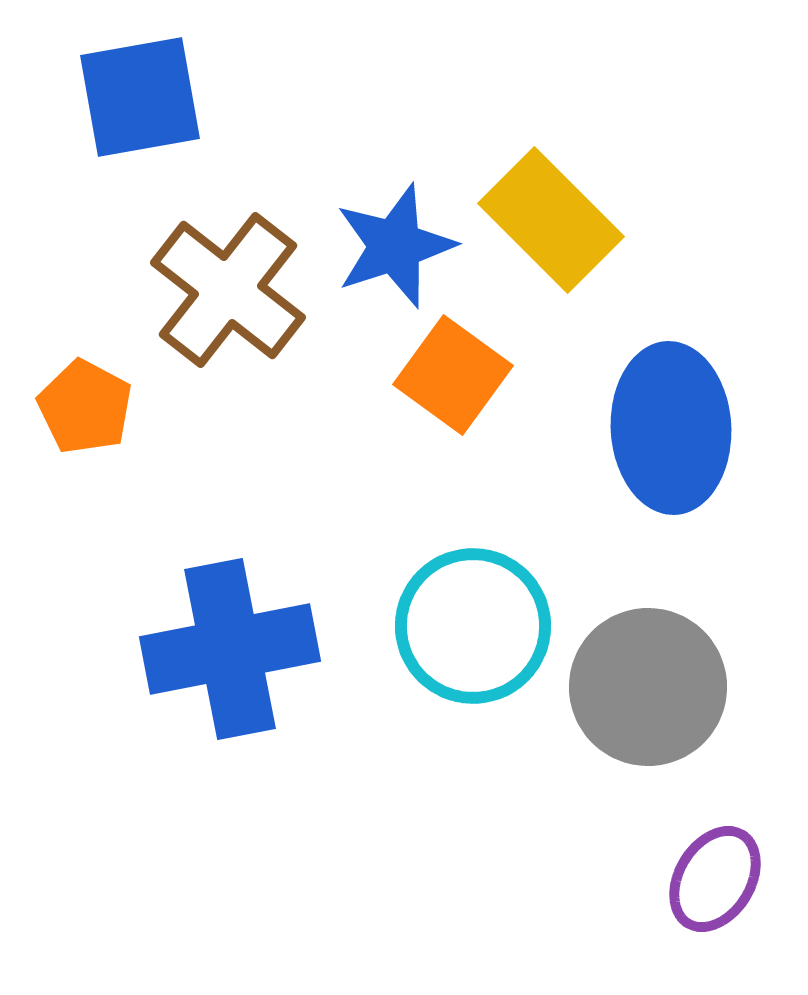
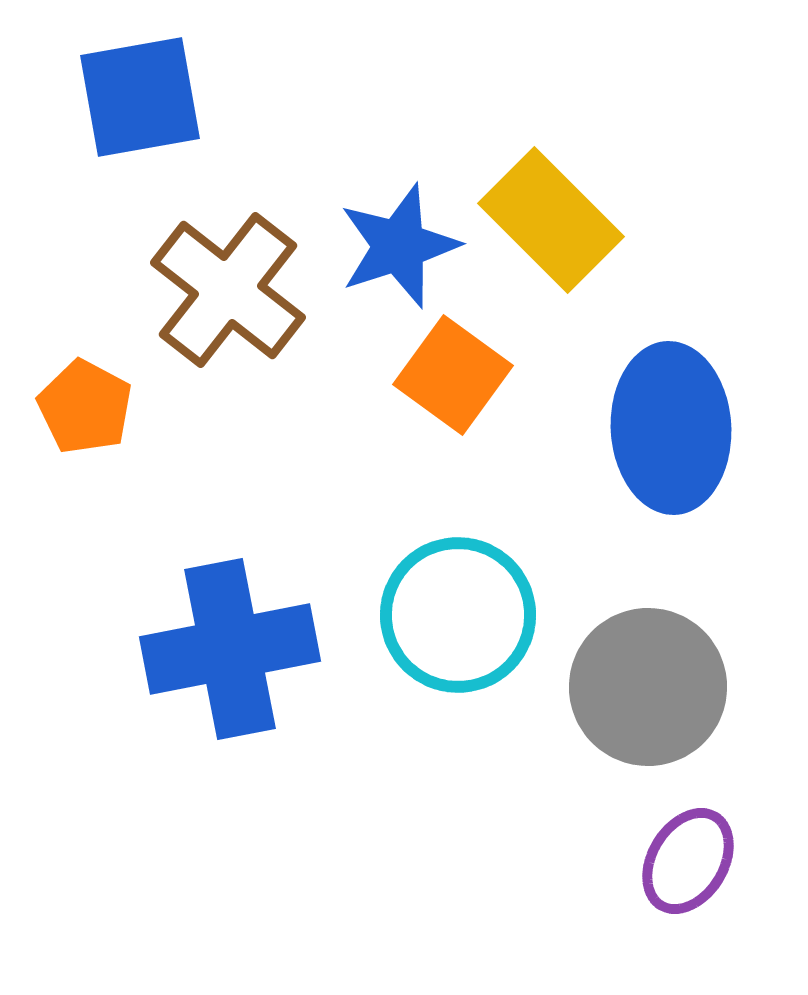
blue star: moved 4 px right
cyan circle: moved 15 px left, 11 px up
purple ellipse: moved 27 px left, 18 px up
